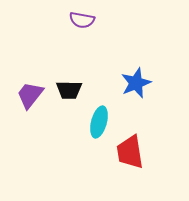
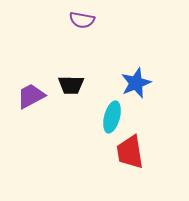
black trapezoid: moved 2 px right, 5 px up
purple trapezoid: moved 1 px right, 1 px down; rotated 24 degrees clockwise
cyan ellipse: moved 13 px right, 5 px up
